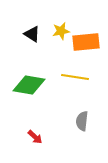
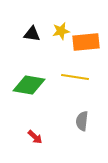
black triangle: rotated 24 degrees counterclockwise
